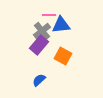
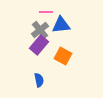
pink line: moved 3 px left, 3 px up
gray cross: moved 2 px left, 1 px up
blue semicircle: rotated 120 degrees clockwise
